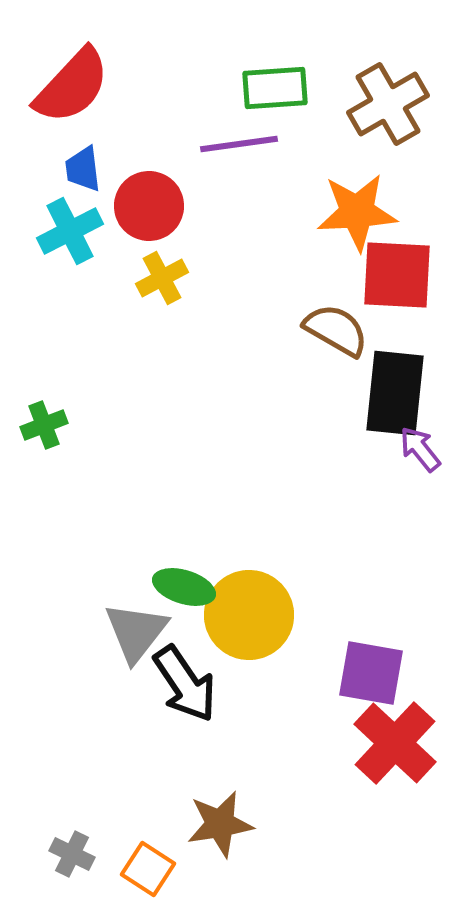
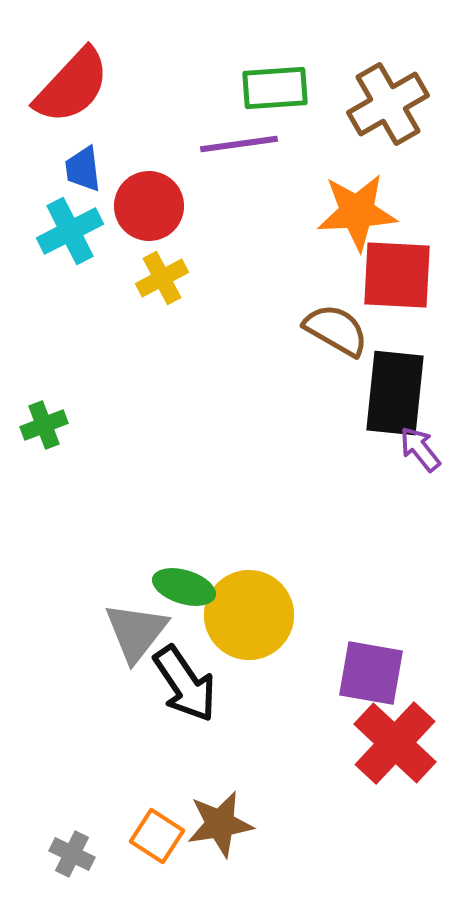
orange square: moved 9 px right, 33 px up
